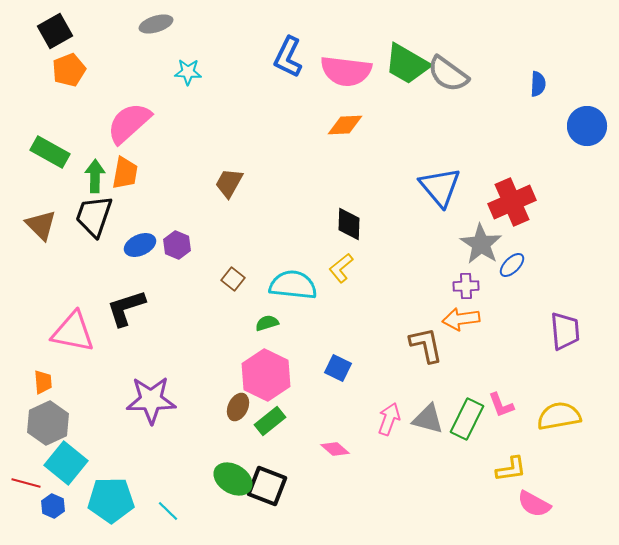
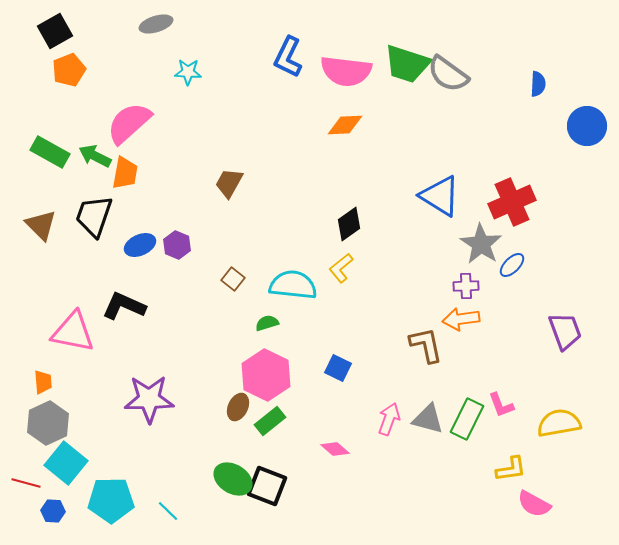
green trapezoid at (407, 64): rotated 12 degrees counterclockwise
green arrow at (95, 176): moved 20 px up; rotated 64 degrees counterclockwise
blue triangle at (440, 187): moved 9 px down; rotated 18 degrees counterclockwise
black diamond at (349, 224): rotated 52 degrees clockwise
black L-shape at (126, 308): moved 2 px left, 2 px up; rotated 42 degrees clockwise
purple trapezoid at (565, 331): rotated 15 degrees counterclockwise
purple star at (151, 400): moved 2 px left, 1 px up
yellow semicircle at (559, 416): moved 7 px down
blue hexagon at (53, 506): moved 5 px down; rotated 20 degrees counterclockwise
